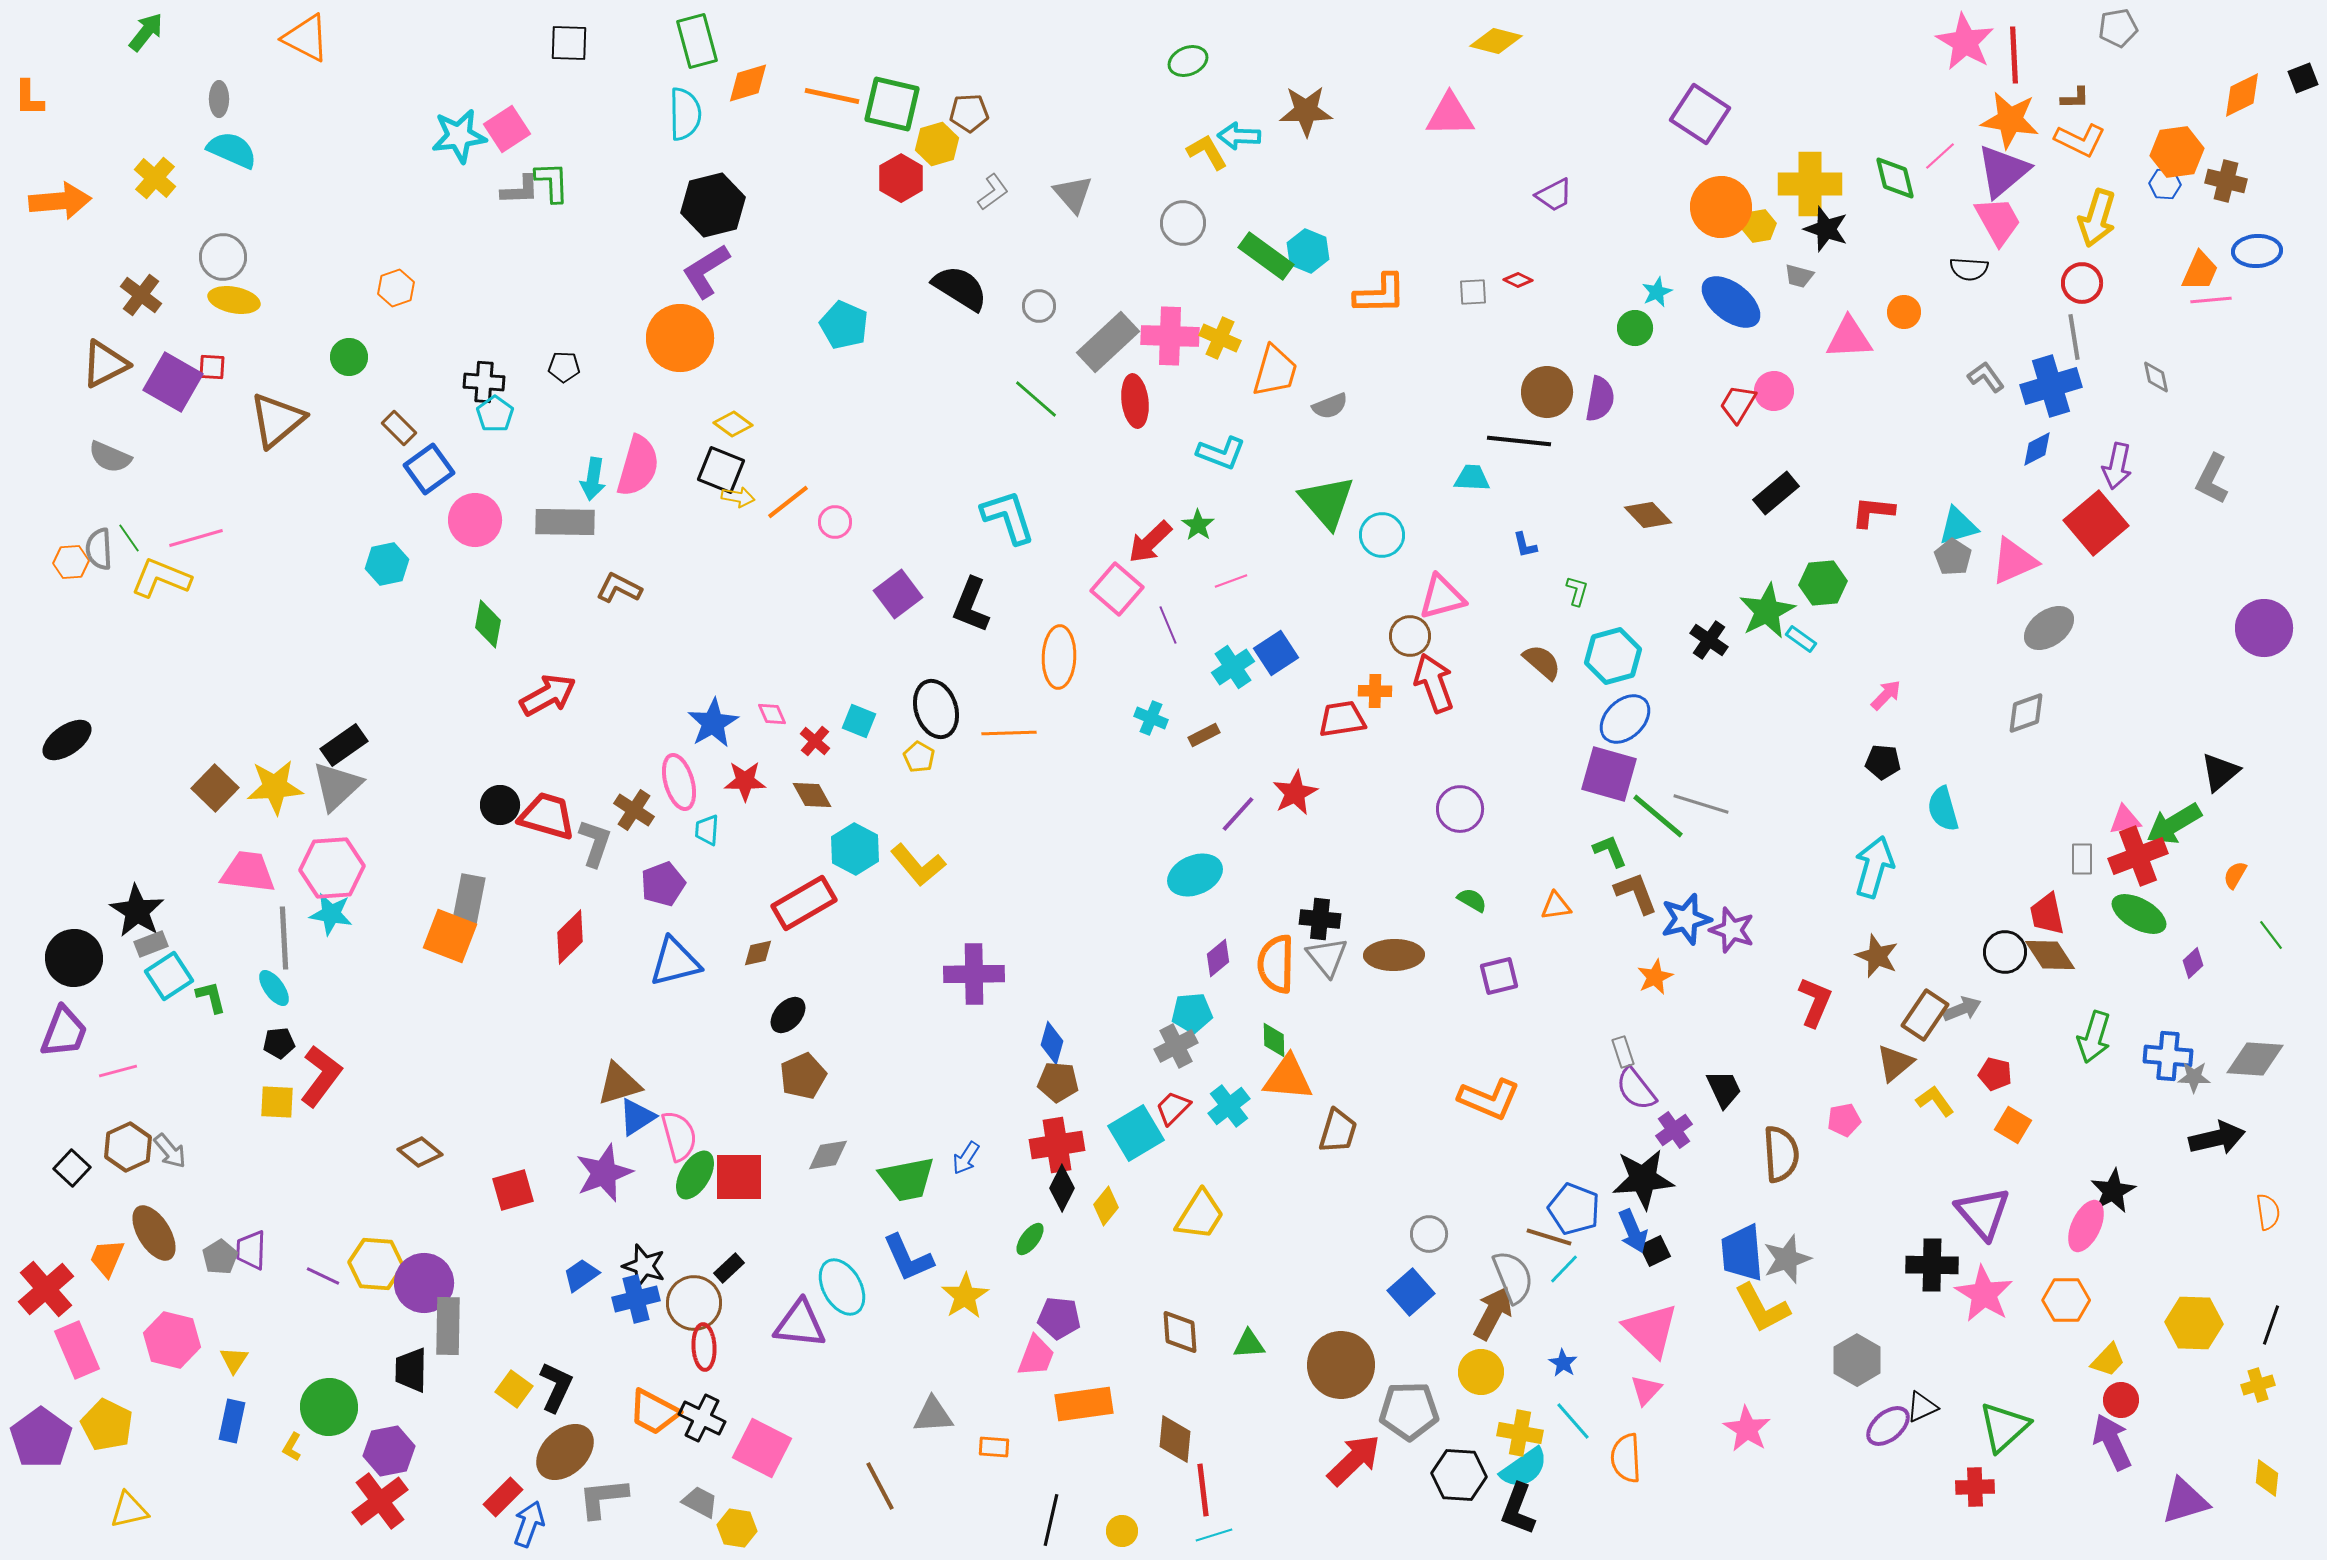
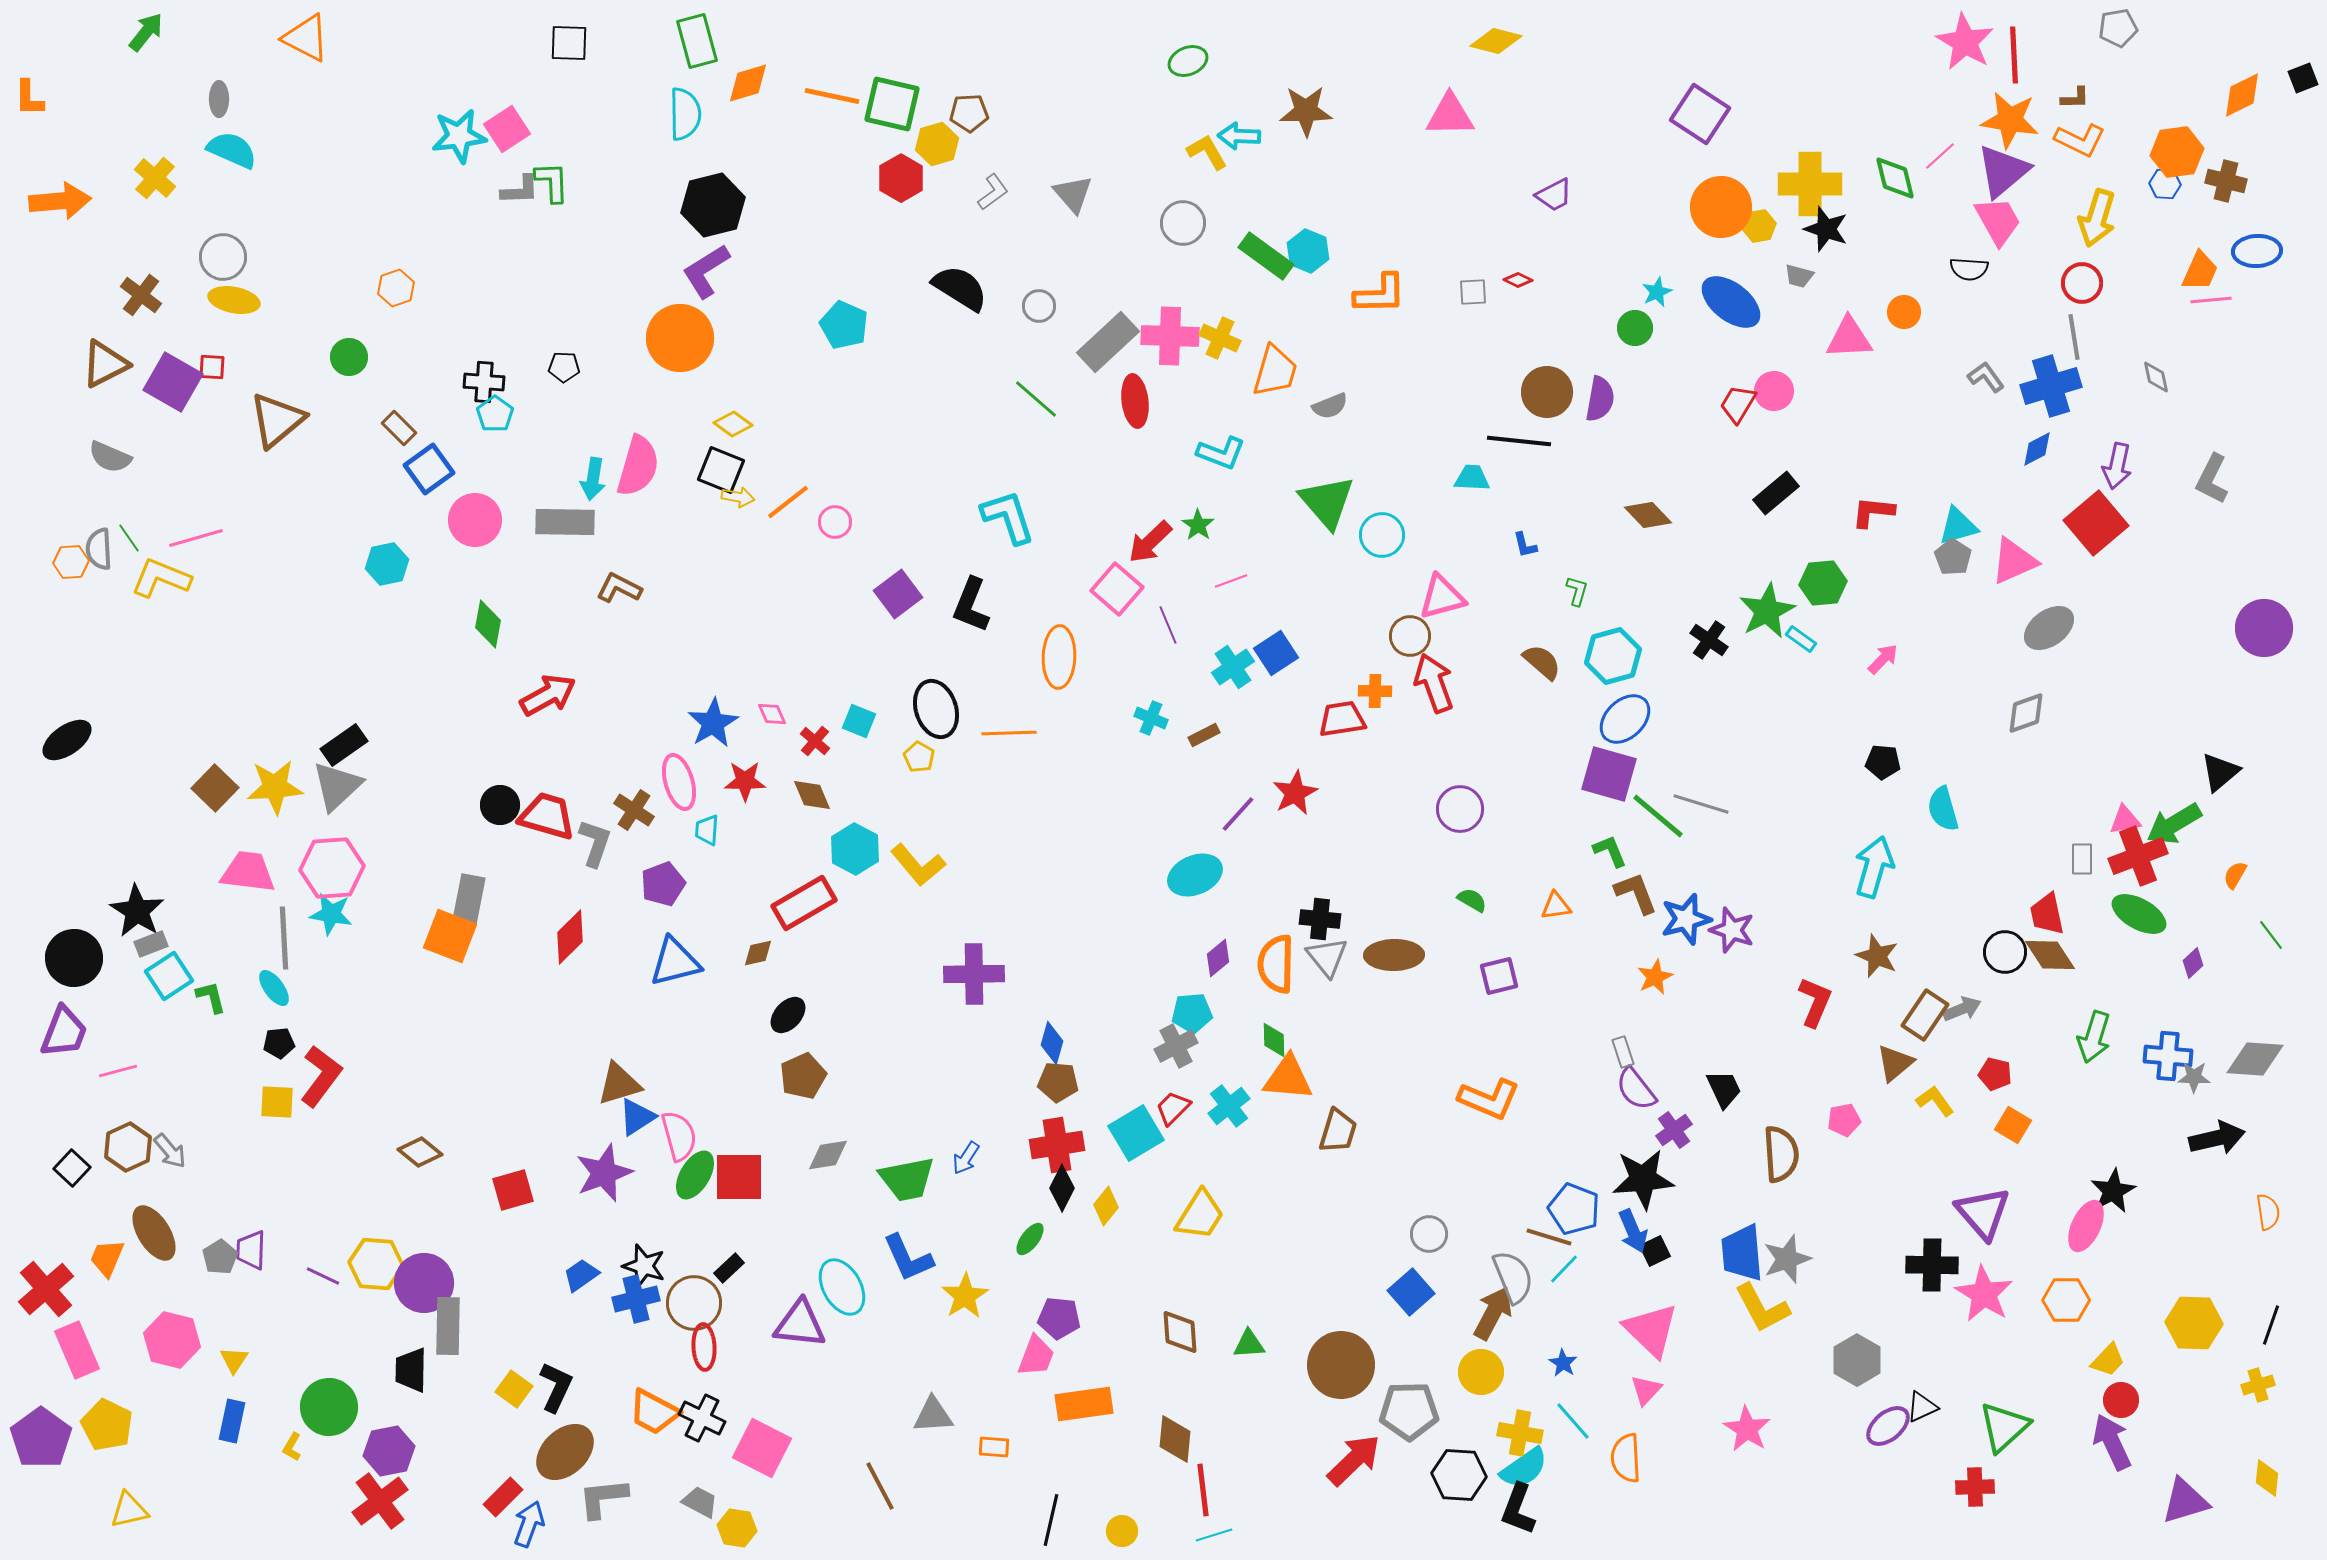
pink arrow at (1886, 695): moved 3 px left, 36 px up
brown diamond at (812, 795): rotated 6 degrees clockwise
